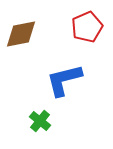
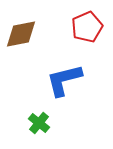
green cross: moved 1 px left, 2 px down
